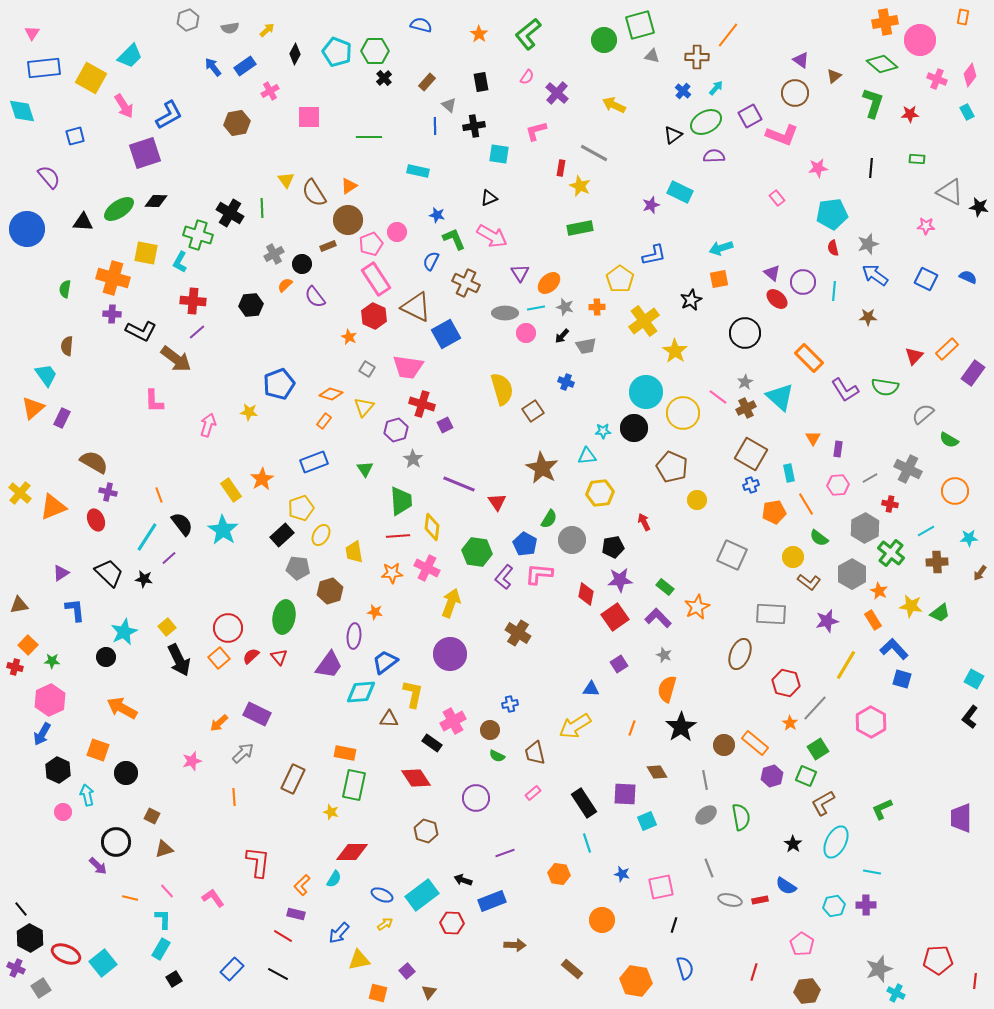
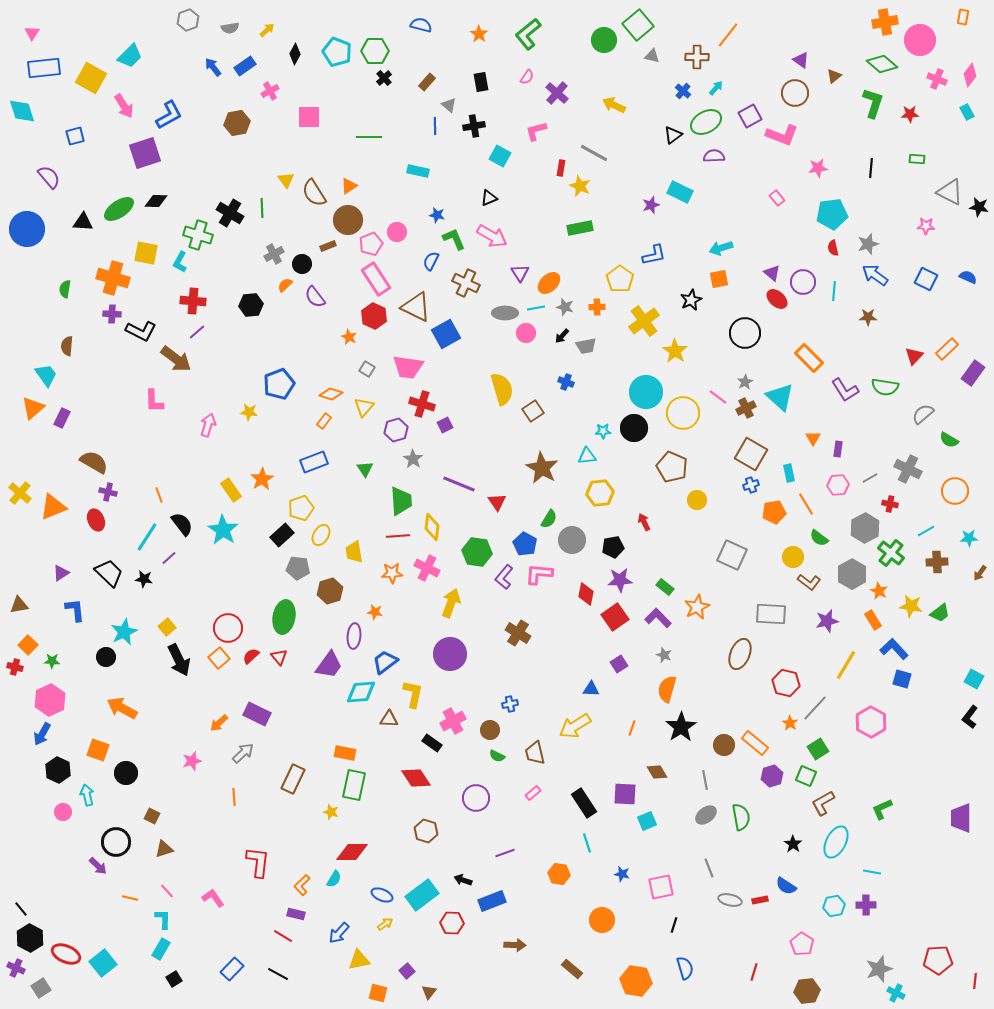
green square at (640, 25): moved 2 px left; rotated 24 degrees counterclockwise
cyan square at (499, 154): moved 1 px right, 2 px down; rotated 20 degrees clockwise
